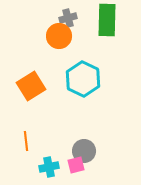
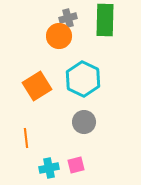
green rectangle: moved 2 px left
orange square: moved 6 px right
orange line: moved 3 px up
gray circle: moved 29 px up
cyan cross: moved 1 px down
